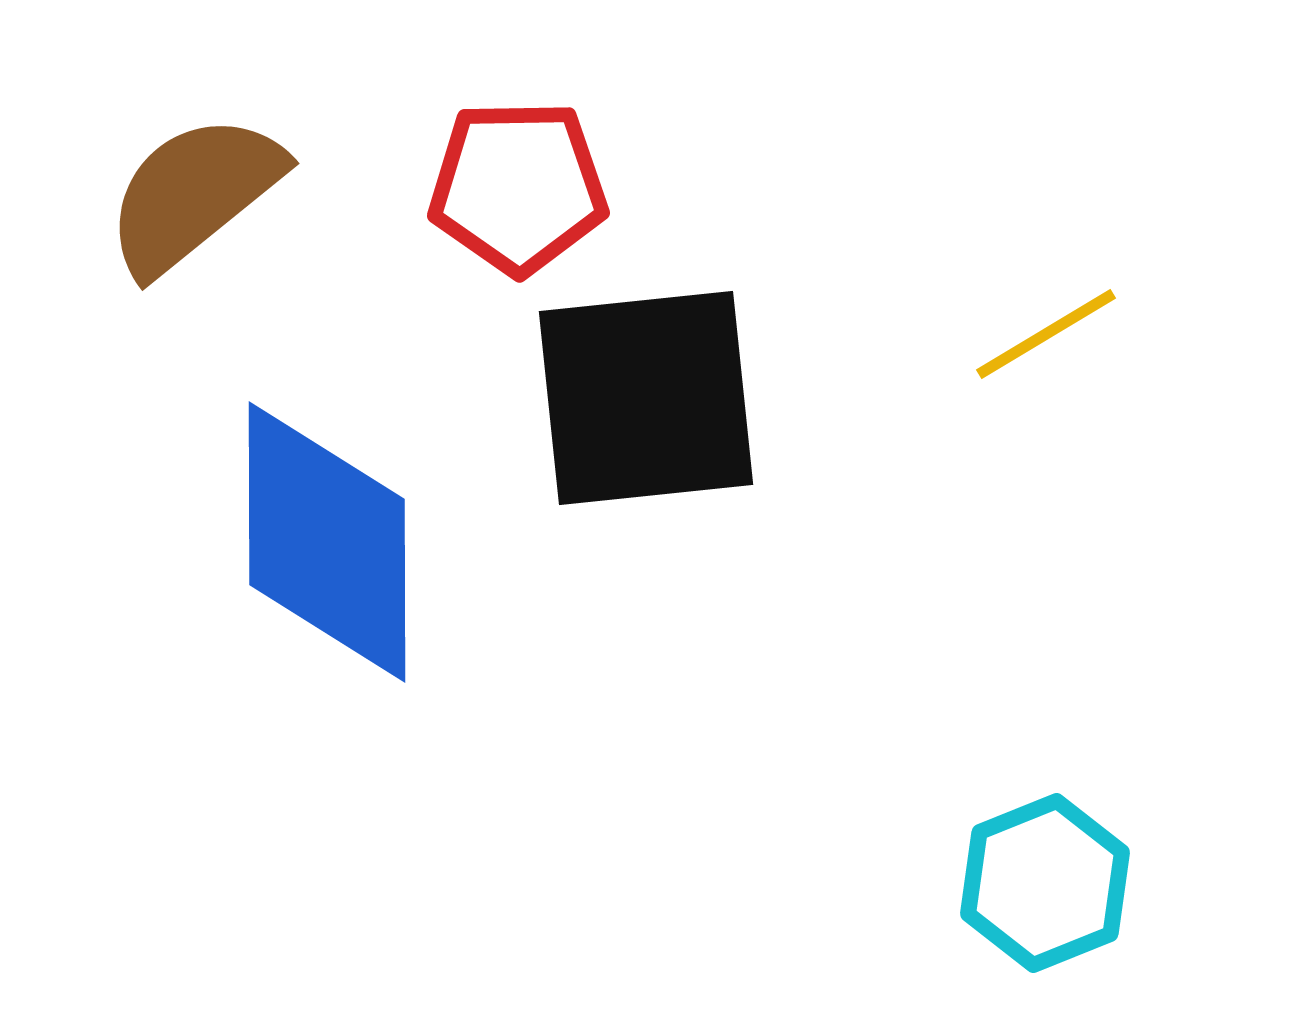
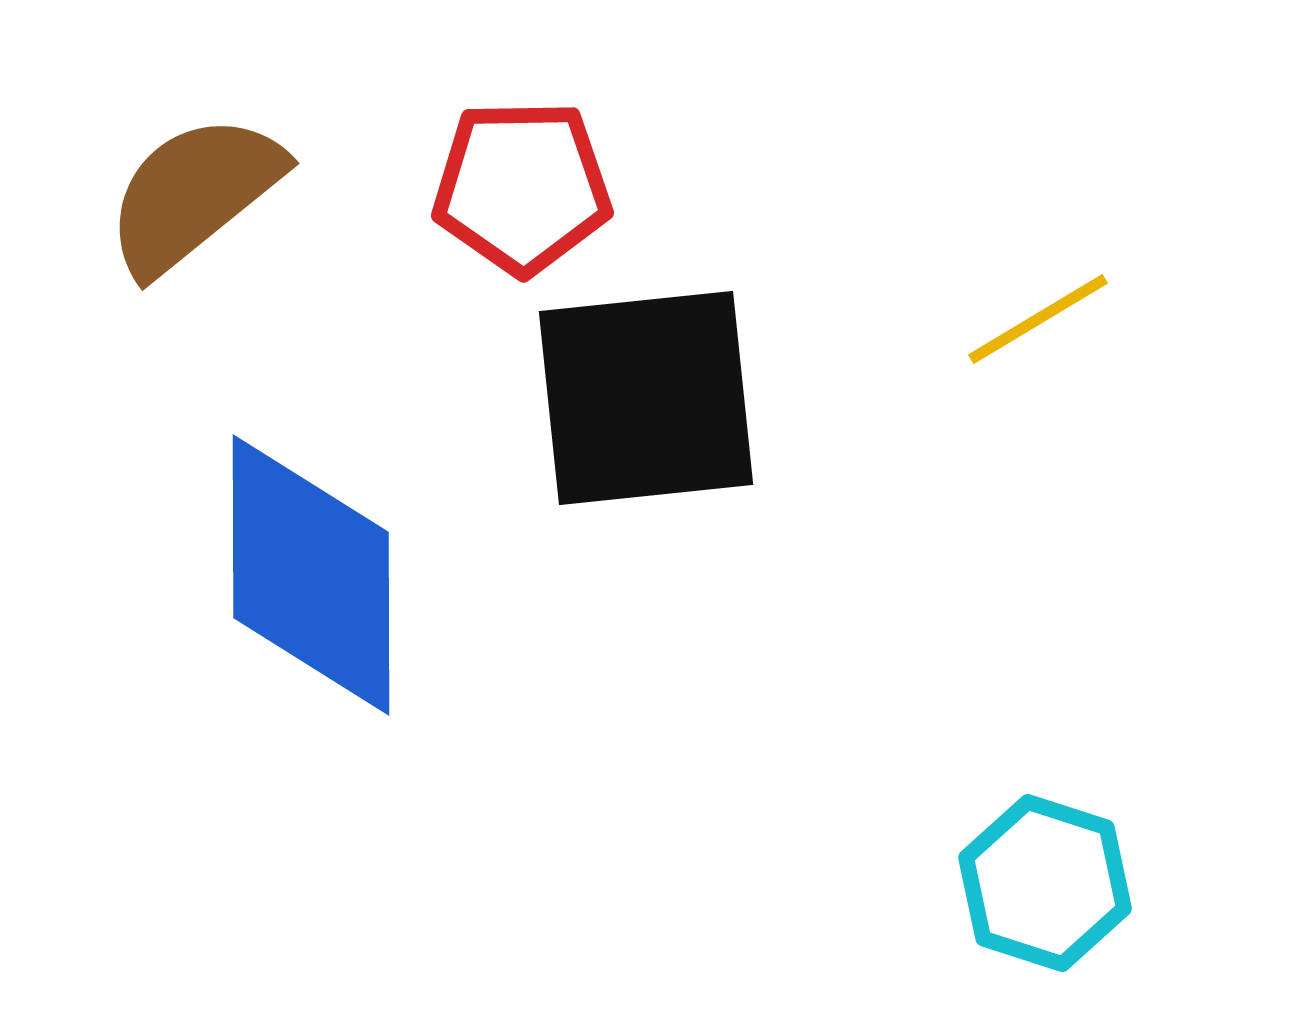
red pentagon: moved 4 px right
yellow line: moved 8 px left, 15 px up
blue diamond: moved 16 px left, 33 px down
cyan hexagon: rotated 20 degrees counterclockwise
